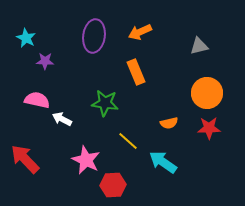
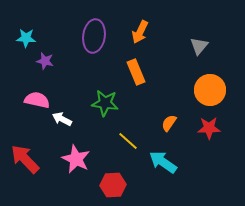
orange arrow: rotated 40 degrees counterclockwise
cyan star: rotated 24 degrees counterclockwise
gray triangle: rotated 36 degrees counterclockwise
purple star: rotated 12 degrees clockwise
orange circle: moved 3 px right, 3 px up
orange semicircle: rotated 138 degrees clockwise
pink star: moved 10 px left, 1 px up
